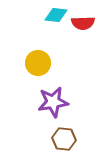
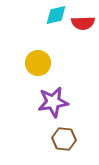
cyan diamond: rotated 20 degrees counterclockwise
